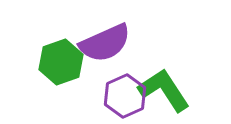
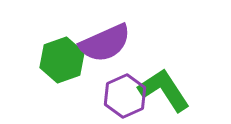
green hexagon: moved 1 px right, 2 px up
